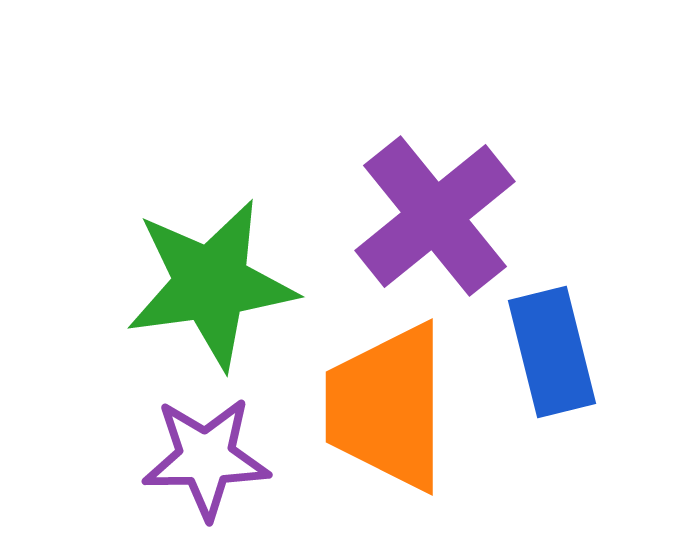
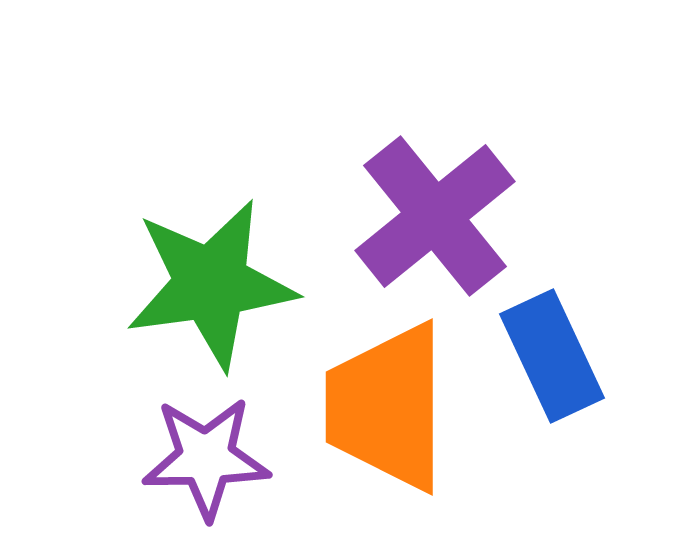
blue rectangle: moved 4 px down; rotated 11 degrees counterclockwise
